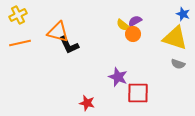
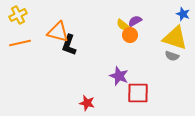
orange circle: moved 3 px left, 1 px down
black L-shape: rotated 45 degrees clockwise
gray semicircle: moved 6 px left, 8 px up
purple star: moved 1 px right, 1 px up
